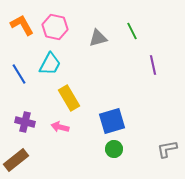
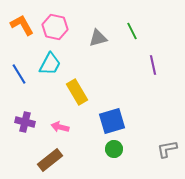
yellow rectangle: moved 8 px right, 6 px up
brown rectangle: moved 34 px right
